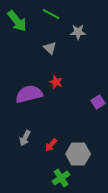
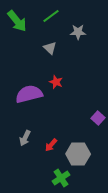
green line: moved 2 px down; rotated 66 degrees counterclockwise
purple square: moved 16 px down; rotated 16 degrees counterclockwise
